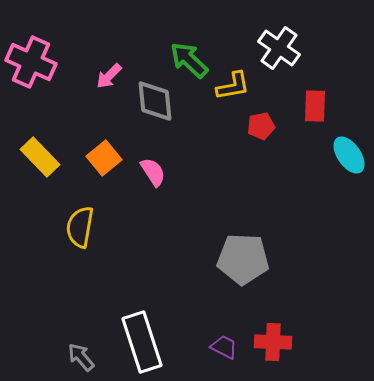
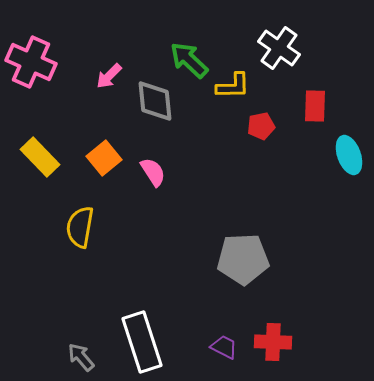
yellow L-shape: rotated 9 degrees clockwise
cyan ellipse: rotated 15 degrees clockwise
gray pentagon: rotated 6 degrees counterclockwise
